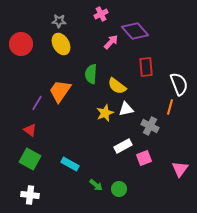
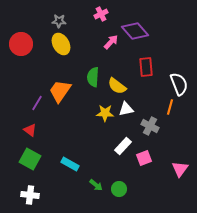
green semicircle: moved 2 px right, 3 px down
yellow star: rotated 24 degrees clockwise
white rectangle: rotated 18 degrees counterclockwise
